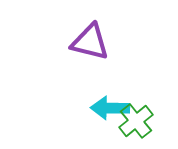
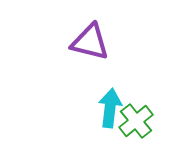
cyan arrow: rotated 96 degrees clockwise
